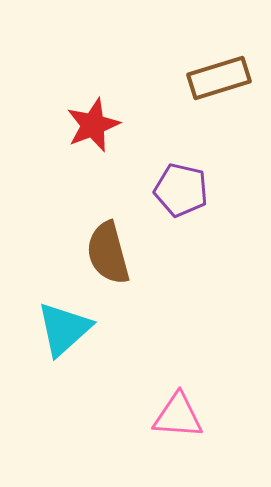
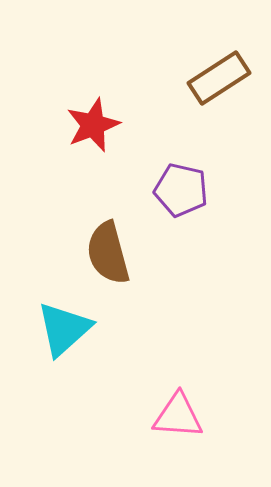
brown rectangle: rotated 16 degrees counterclockwise
